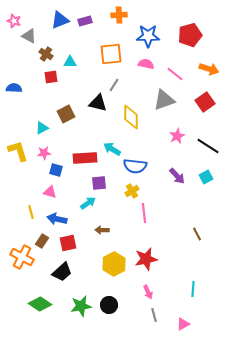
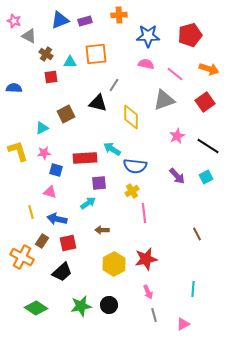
orange square at (111, 54): moved 15 px left
green diamond at (40, 304): moved 4 px left, 4 px down
